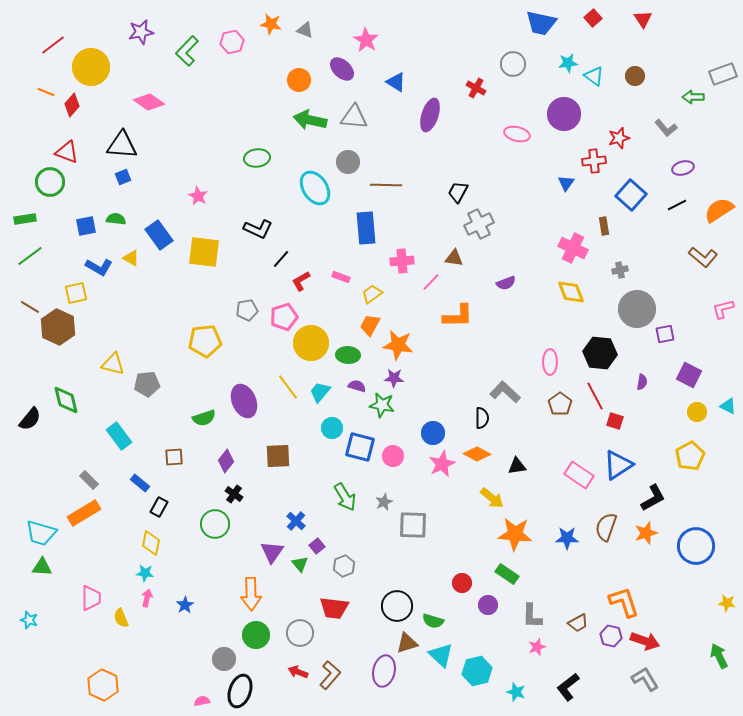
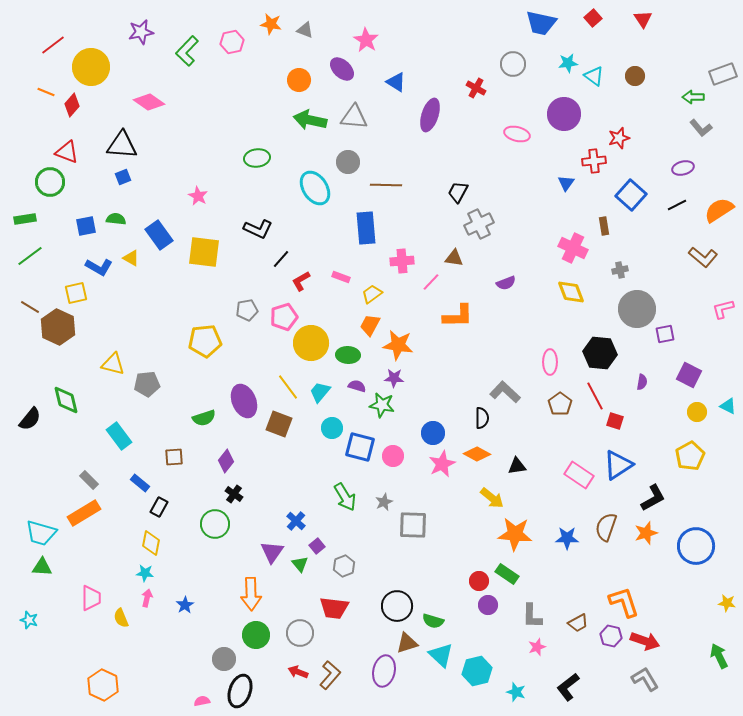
gray L-shape at (666, 128): moved 35 px right
brown square at (278, 456): moved 1 px right, 32 px up; rotated 24 degrees clockwise
red circle at (462, 583): moved 17 px right, 2 px up
